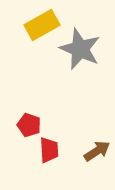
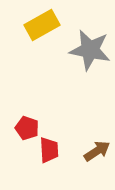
gray star: moved 10 px right, 1 px down; rotated 12 degrees counterclockwise
red pentagon: moved 2 px left, 3 px down
